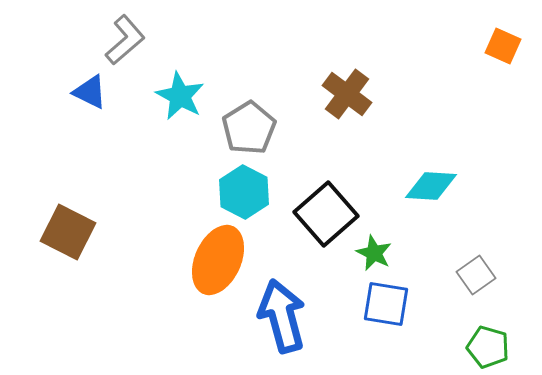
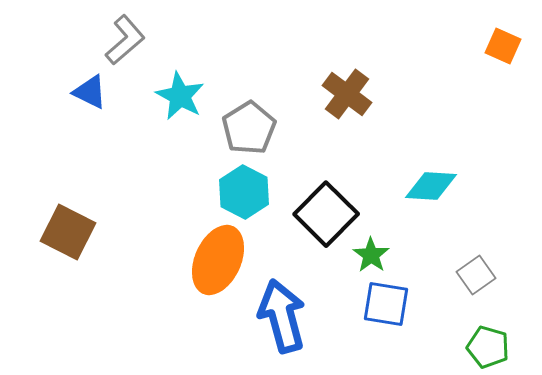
black square: rotated 4 degrees counterclockwise
green star: moved 3 px left, 2 px down; rotated 9 degrees clockwise
